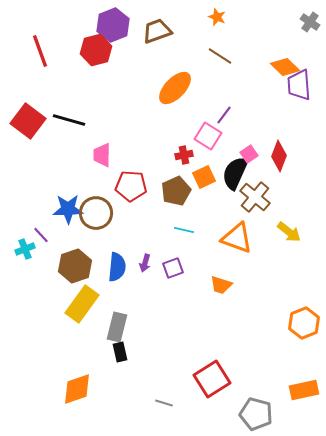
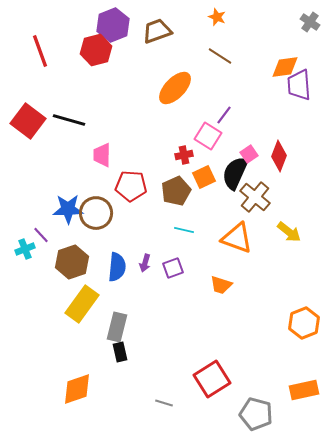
orange diamond at (285, 67): rotated 52 degrees counterclockwise
brown hexagon at (75, 266): moved 3 px left, 4 px up
